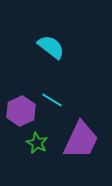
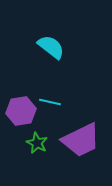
cyan line: moved 2 px left, 2 px down; rotated 20 degrees counterclockwise
purple hexagon: rotated 16 degrees clockwise
purple trapezoid: rotated 39 degrees clockwise
